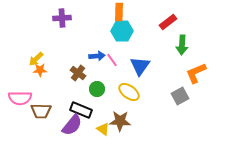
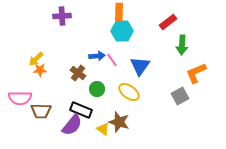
purple cross: moved 2 px up
brown star: moved 1 px left, 1 px down; rotated 15 degrees clockwise
